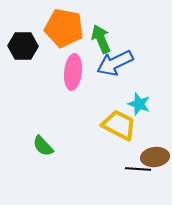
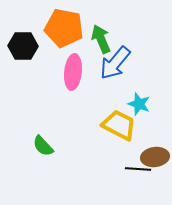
blue arrow: rotated 24 degrees counterclockwise
